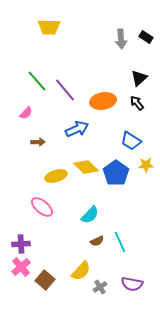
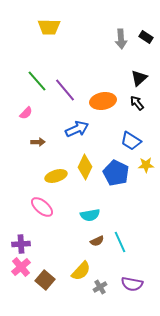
yellow diamond: moved 1 px left; rotated 70 degrees clockwise
blue pentagon: rotated 10 degrees counterclockwise
cyan semicircle: rotated 36 degrees clockwise
